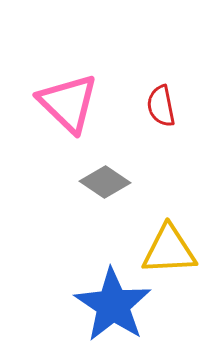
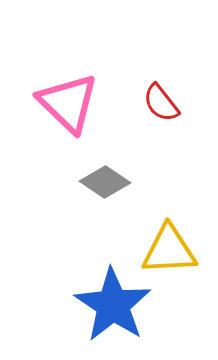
red semicircle: moved 3 px up; rotated 27 degrees counterclockwise
